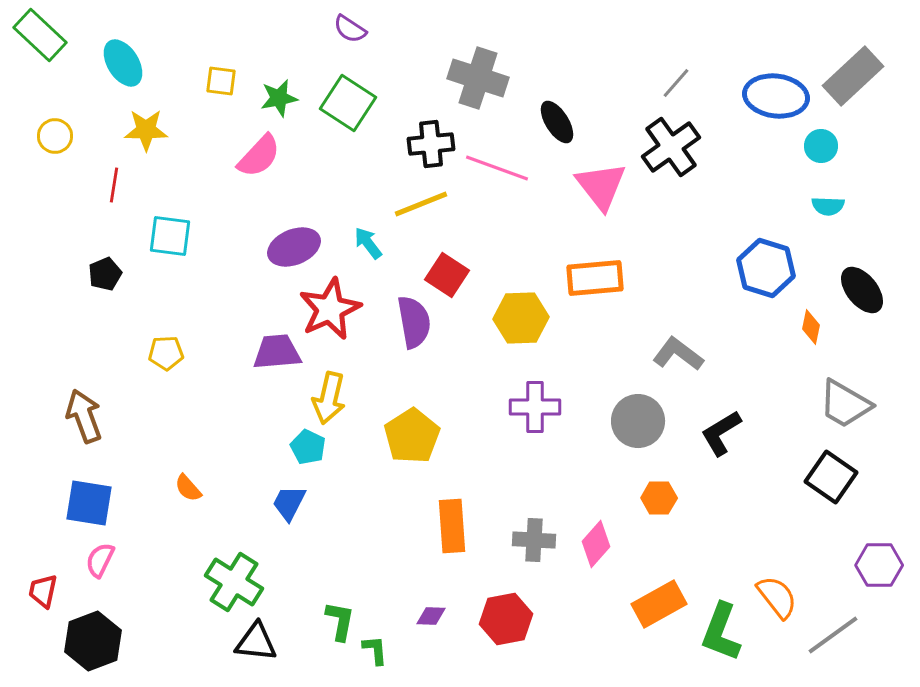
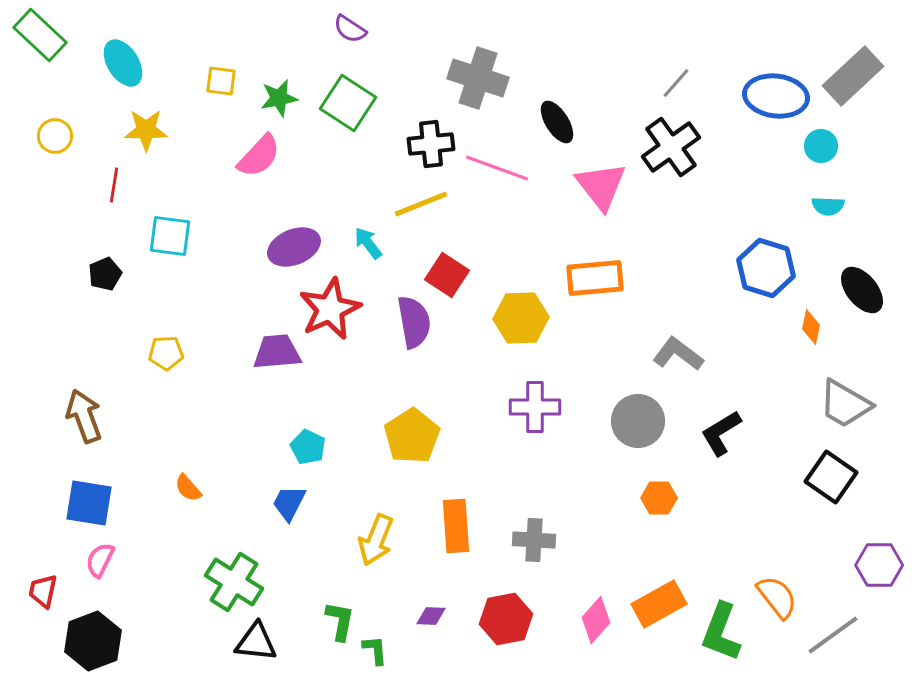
yellow arrow at (329, 398): moved 47 px right, 142 px down; rotated 9 degrees clockwise
orange rectangle at (452, 526): moved 4 px right
pink diamond at (596, 544): moved 76 px down
